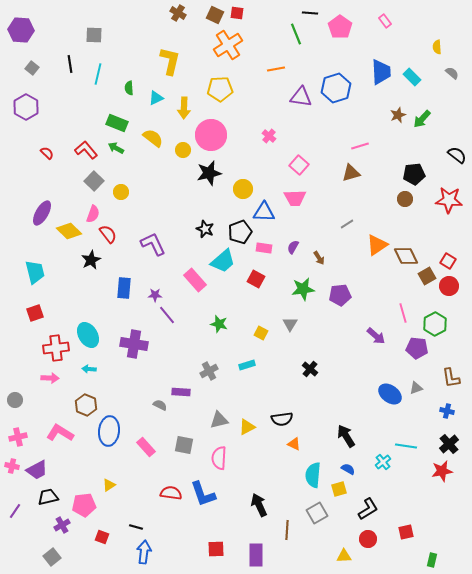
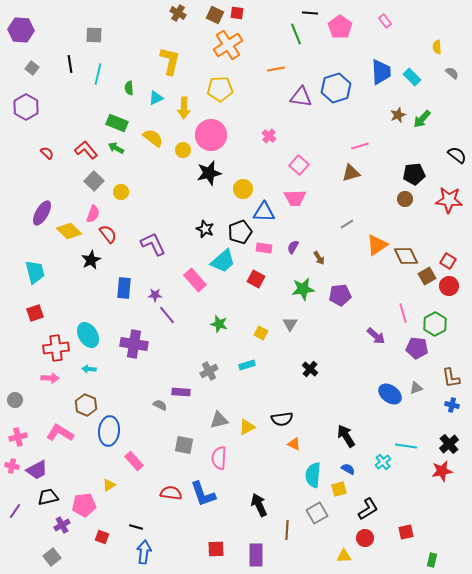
blue cross at (447, 411): moved 5 px right, 6 px up
pink rectangle at (146, 447): moved 12 px left, 14 px down
red circle at (368, 539): moved 3 px left, 1 px up
